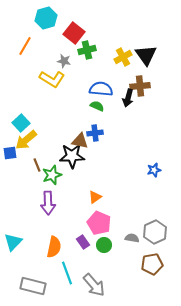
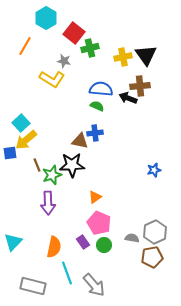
cyan hexagon: rotated 15 degrees counterclockwise
green cross: moved 3 px right, 2 px up
yellow cross: rotated 18 degrees clockwise
black arrow: rotated 96 degrees clockwise
black star: moved 9 px down
brown pentagon: moved 7 px up
